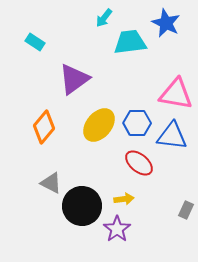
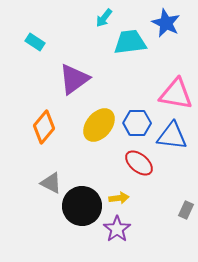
yellow arrow: moved 5 px left, 1 px up
